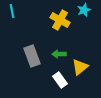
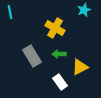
cyan line: moved 2 px left, 1 px down
yellow cross: moved 5 px left, 8 px down
gray rectangle: rotated 10 degrees counterclockwise
yellow triangle: rotated 12 degrees clockwise
white rectangle: moved 2 px down
